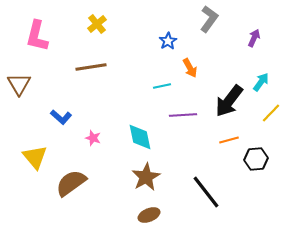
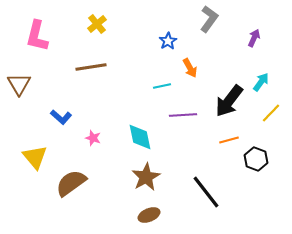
black hexagon: rotated 25 degrees clockwise
